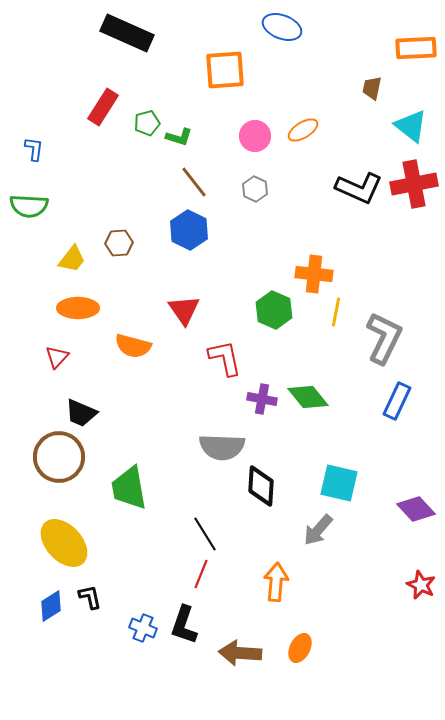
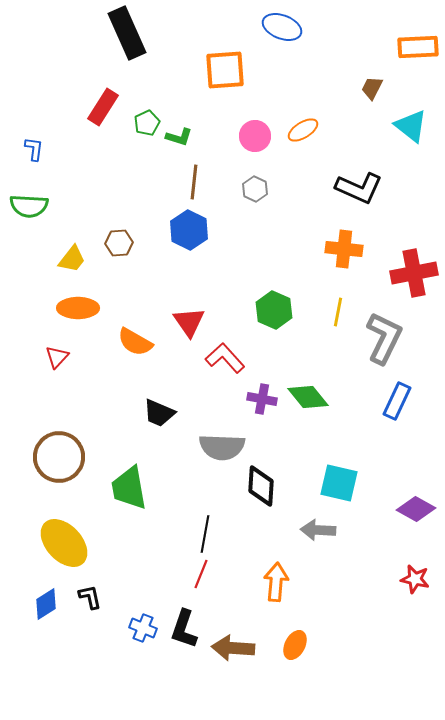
black rectangle at (127, 33): rotated 42 degrees clockwise
orange rectangle at (416, 48): moved 2 px right, 1 px up
brown trapezoid at (372, 88): rotated 15 degrees clockwise
green pentagon at (147, 123): rotated 10 degrees counterclockwise
brown line at (194, 182): rotated 44 degrees clockwise
red cross at (414, 184): moved 89 px down
orange cross at (314, 274): moved 30 px right, 25 px up
red triangle at (184, 310): moved 5 px right, 12 px down
yellow line at (336, 312): moved 2 px right
orange semicircle at (133, 346): moved 2 px right, 4 px up; rotated 15 degrees clockwise
red L-shape at (225, 358): rotated 30 degrees counterclockwise
black trapezoid at (81, 413): moved 78 px right
purple diamond at (416, 509): rotated 18 degrees counterclockwise
gray arrow at (318, 530): rotated 52 degrees clockwise
black line at (205, 534): rotated 42 degrees clockwise
red star at (421, 585): moved 6 px left, 6 px up; rotated 12 degrees counterclockwise
blue diamond at (51, 606): moved 5 px left, 2 px up
black L-shape at (184, 625): moved 4 px down
orange ellipse at (300, 648): moved 5 px left, 3 px up
brown arrow at (240, 653): moved 7 px left, 5 px up
